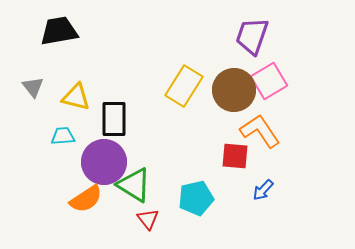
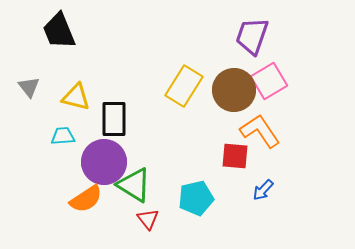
black trapezoid: rotated 102 degrees counterclockwise
gray triangle: moved 4 px left
